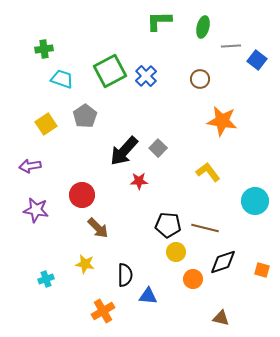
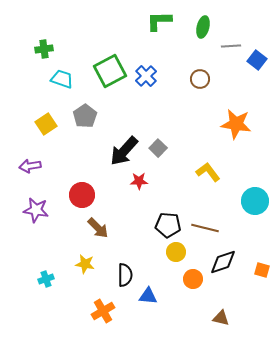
orange star: moved 14 px right, 3 px down
